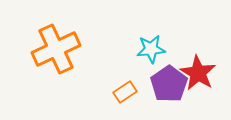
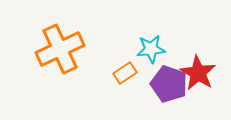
orange cross: moved 4 px right
purple pentagon: rotated 18 degrees counterclockwise
orange rectangle: moved 19 px up
